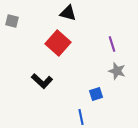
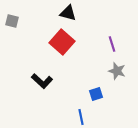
red square: moved 4 px right, 1 px up
